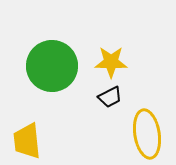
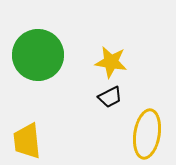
yellow star: rotated 8 degrees clockwise
green circle: moved 14 px left, 11 px up
yellow ellipse: rotated 18 degrees clockwise
